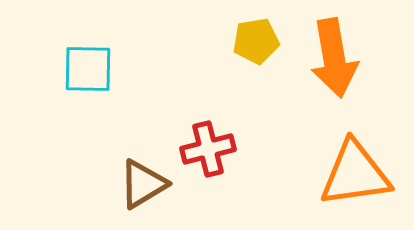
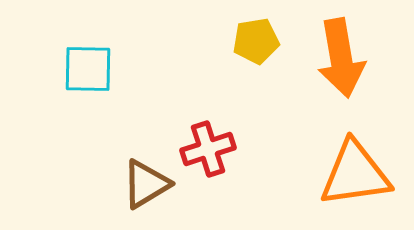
orange arrow: moved 7 px right
red cross: rotated 4 degrees counterclockwise
brown triangle: moved 3 px right
